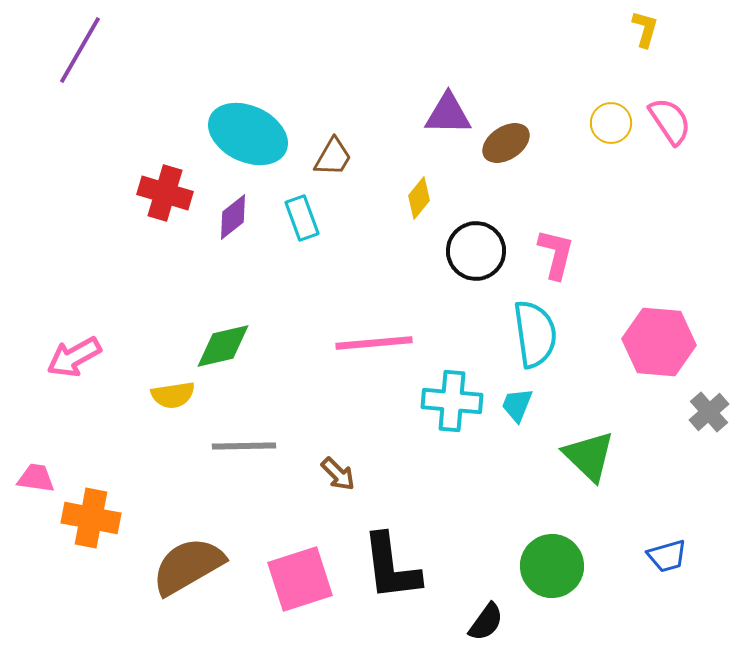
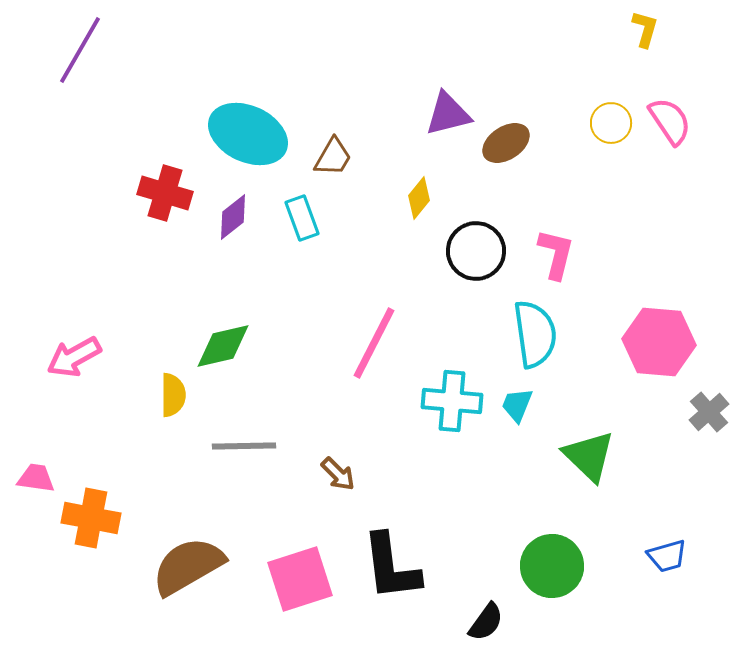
purple triangle: rotated 15 degrees counterclockwise
pink line: rotated 58 degrees counterclockwise
yellow semicircle: rotated 81 degrees counterclockwise
